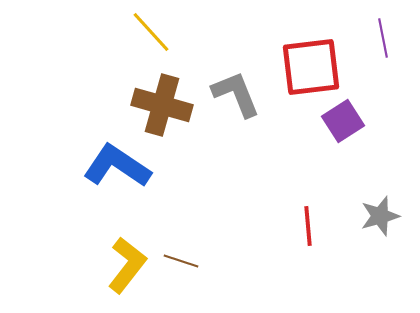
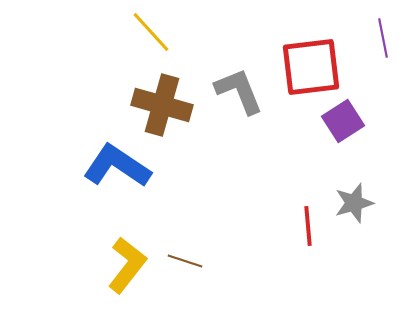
gray L-shape: moved 3 px right, 3 px up
gray star: moved 26 px left, 13 px up
brown line: moved 4 px right
